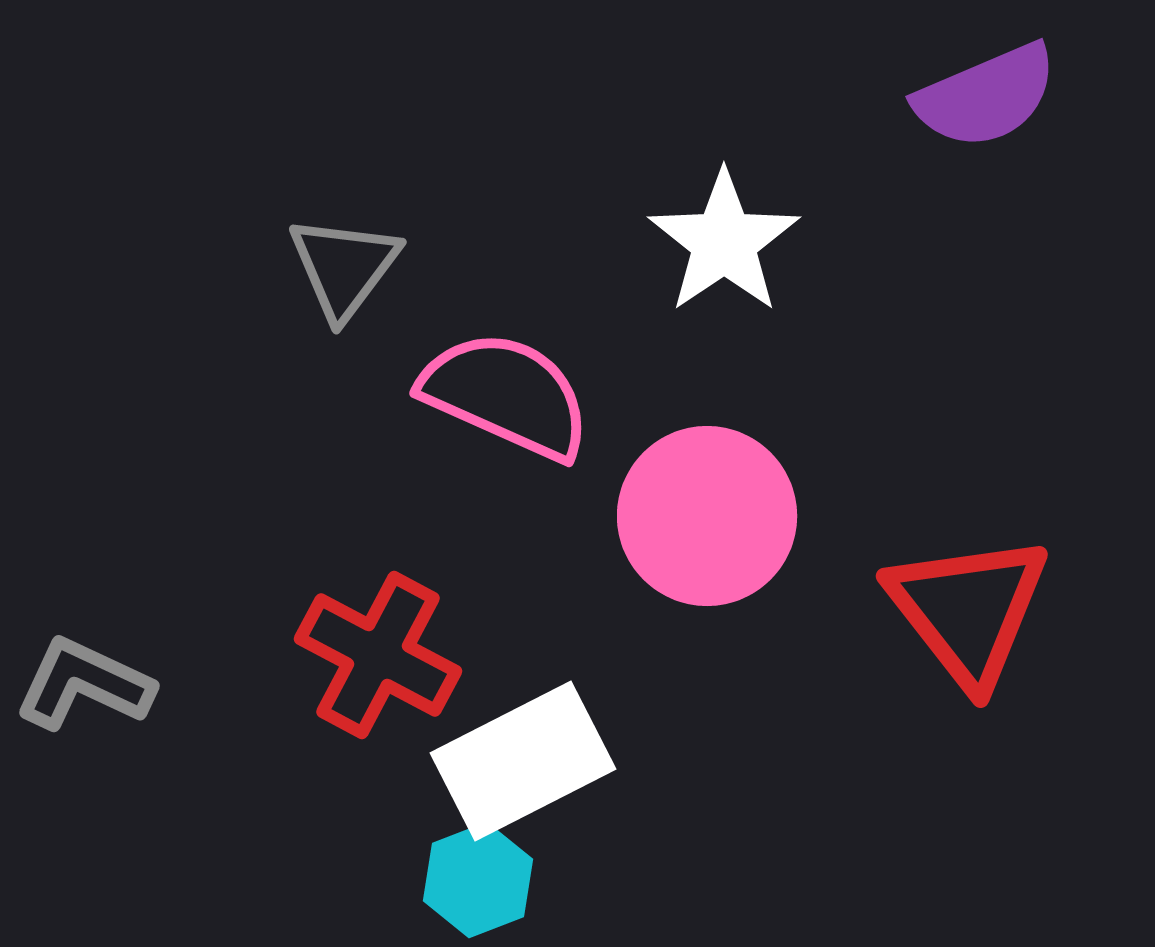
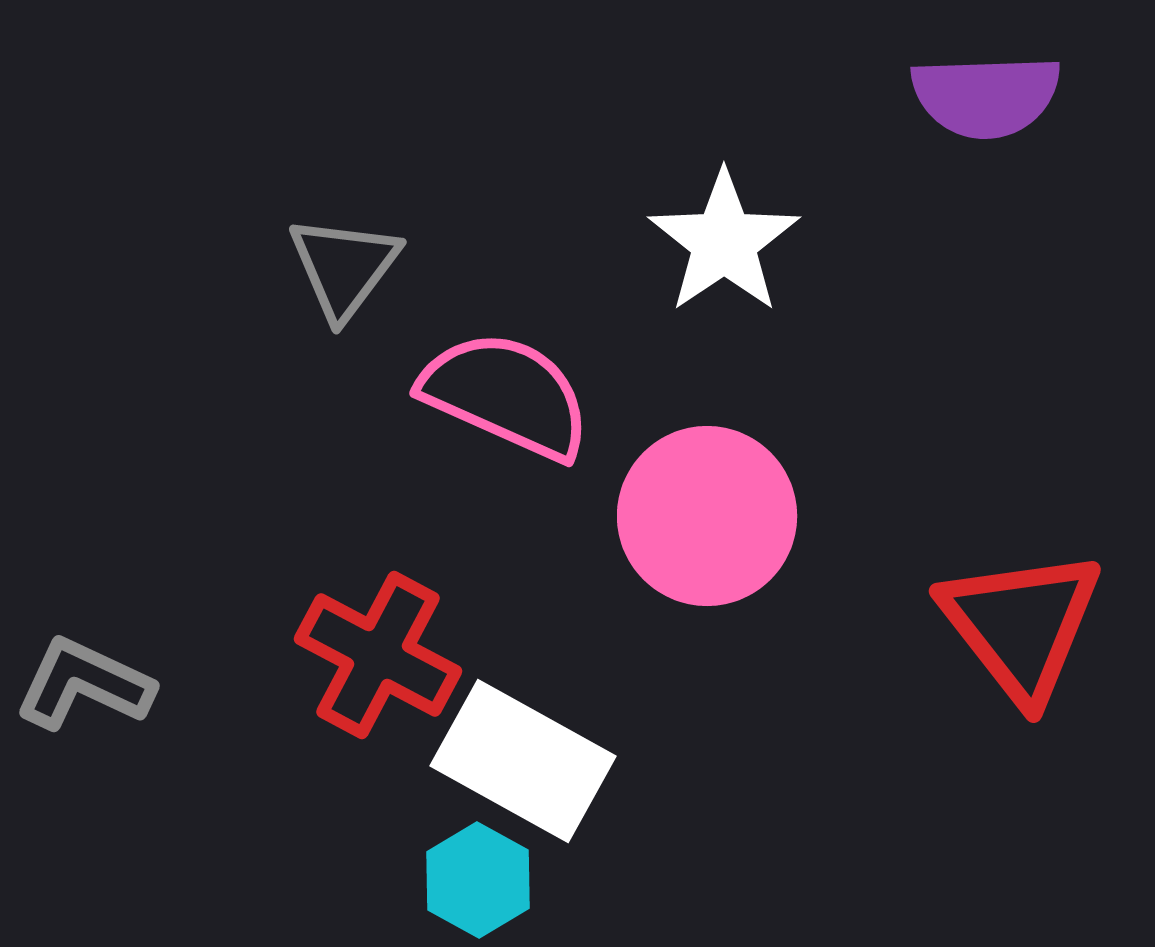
purple semicircle: rotated 21 degrees clockwise
red triangle: moved 53 px right, 15 px down
white rectangle: rotated 56 degrees clockwise
cyan hexagon: rotated 10 degrees counterclockwise
